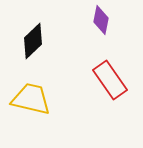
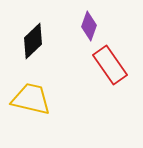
purple diamond: moved 12 px left, 6 px down; rotated 8 degrees clockwise
red rectangle: moved 15 px up
